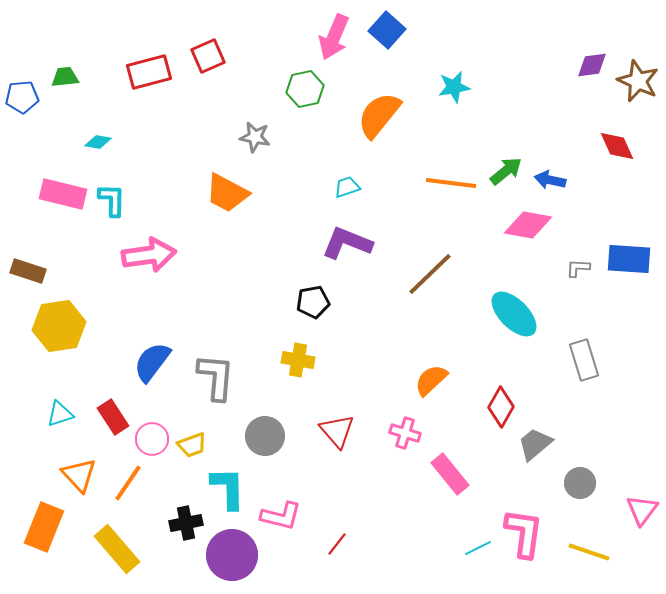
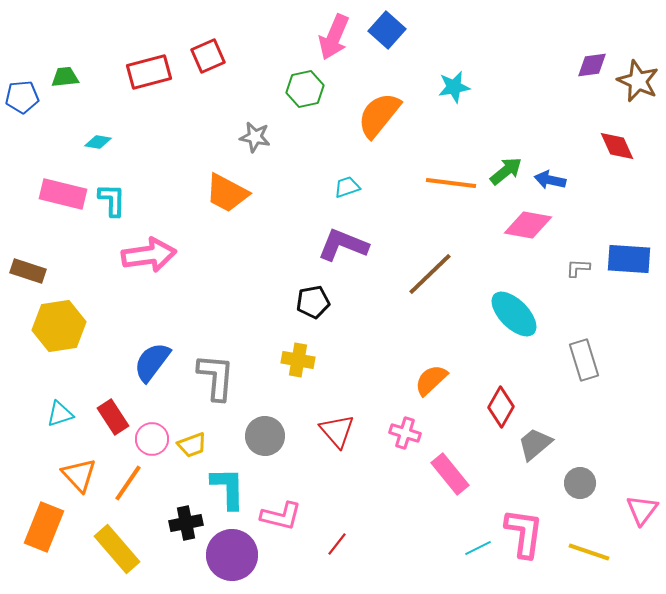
purple L-shape at (347, 243): moved 4 px left, 2 px down
